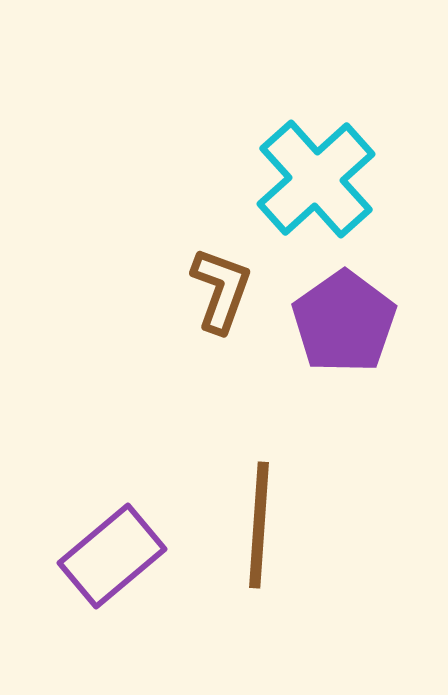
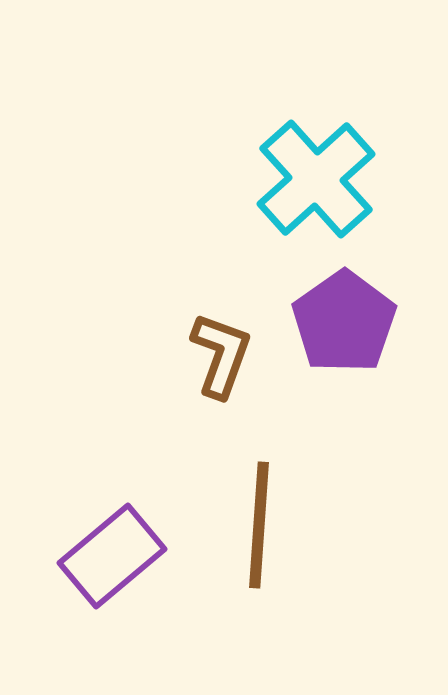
brown L-shape: moved 65 px down
